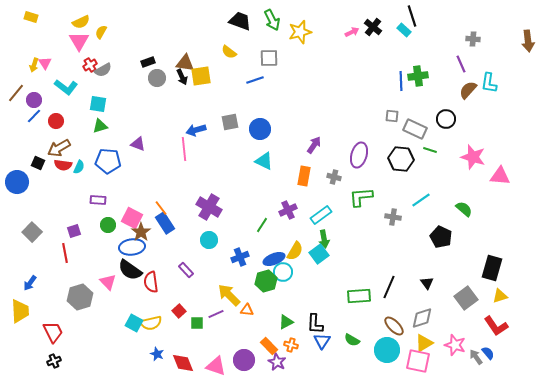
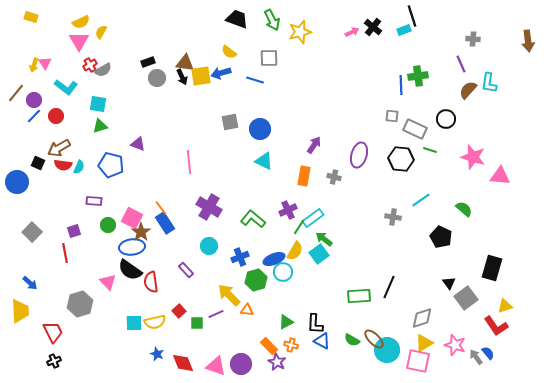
black trapezoid at (240, 21): moved 3 px left, 2 px up
cyan rectangle at (404, 30): rotated 64 degrees counterclockwise
blue line at (255, 80): rotated 36 degrees clockwise
blue line at (401, 81): moved 4 px down
red circle at (56, 121): moved 5 px up
blue arrow at (196, 130): moved 25 px right, 57 px up
pink line at (184, 149): moved 5 px right, 13 px down
blue pentagon at (108, 161): moved 3 px right, 4 px down; rotated 10 degrees clockwise
green L-shape at (361, 197): moved 108 px left, 22 px down; rotated 45 degrees clockwise
purple rectangle at (98, 200): moved 4 px left, 1 px down
cyan rectangle at (321, 215): moved 8 px left, 3 px down
green line at (262, 225): moved 37 px right, 2 px down
green arrow at (324, 239): rotated 138 degrees clockwise
cyan circle at (209, 240): moved 6 px down
green hexagon at (266, 281): moved 10 px left, 1 px up
blue arrow at (30, 283): rotated 84 degrees counterclockwise
black triangle at (427, 283): moved 22 px right
yellow triangle at (500, 296): moved 5 px right, 10 px down
gray hexagon at (80, 297): moved 7 px down
cyan square at (134, 323): rotated 30 degrees counterclockwise
yellow semicircle at (151, 323): moved 4 px right, 1 px up
brown ellipse at (394, 326): moved 20 px left, 13 px down
blue triangle at (322, 341): rotated 36 degrees counterclockwise
purple circle at (244, 360): moved 3 px left, 4 px down
